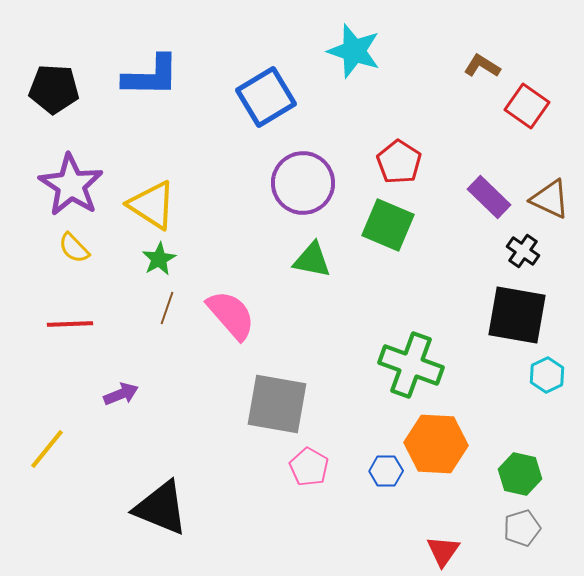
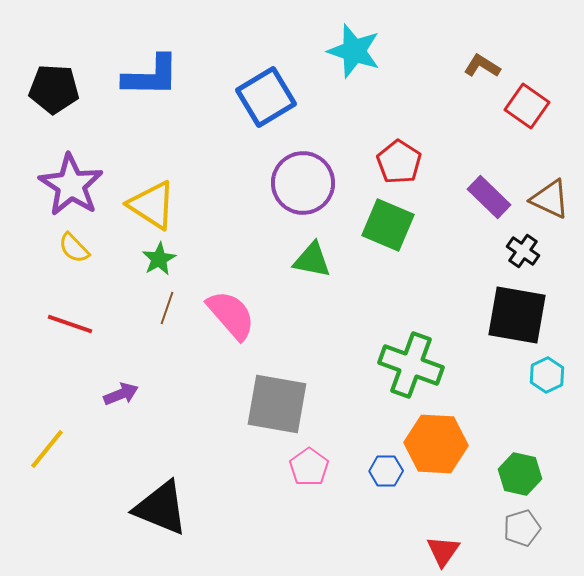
red line: rotated 21 degrees clockwise
pink pentagon: rotated 6 degrees clockwise
